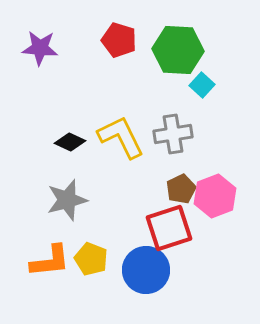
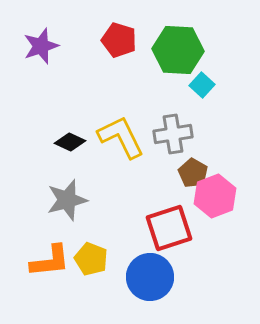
purple star: moved 1 px right, 2 px up; rotated 24 degrees counterclockwise
brown pentagon: moved 12 px right, 16 px up; rotated 16 degrees counterclockwise
blue circle: moved 4 px right, 7 px down
